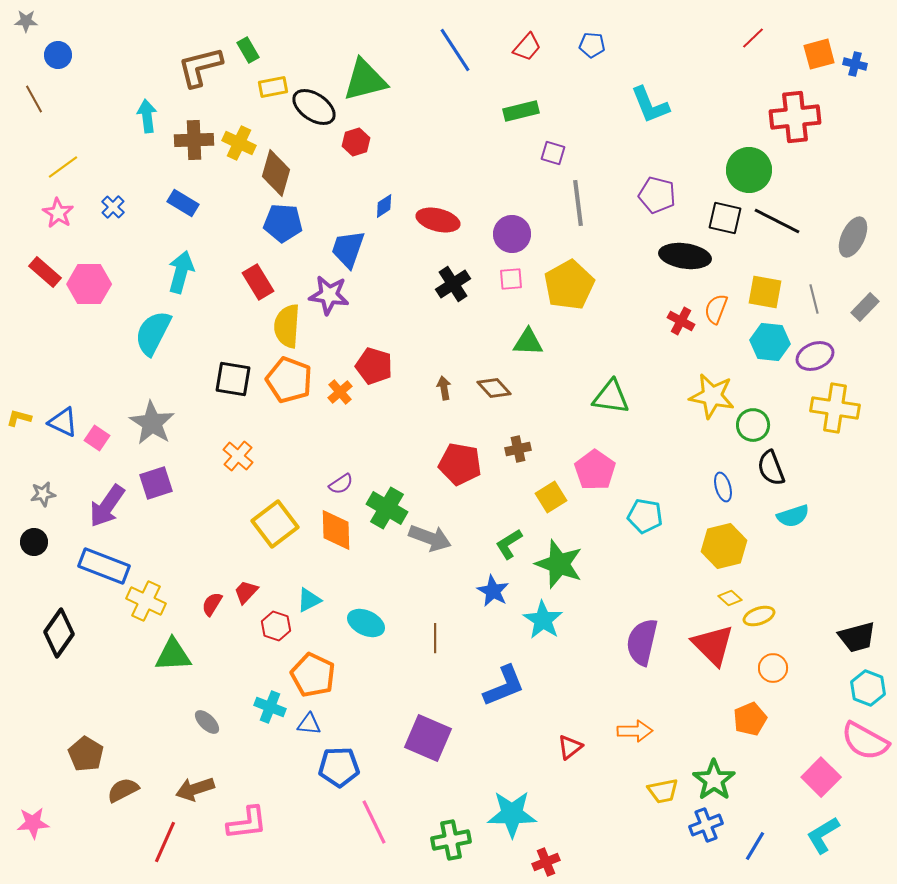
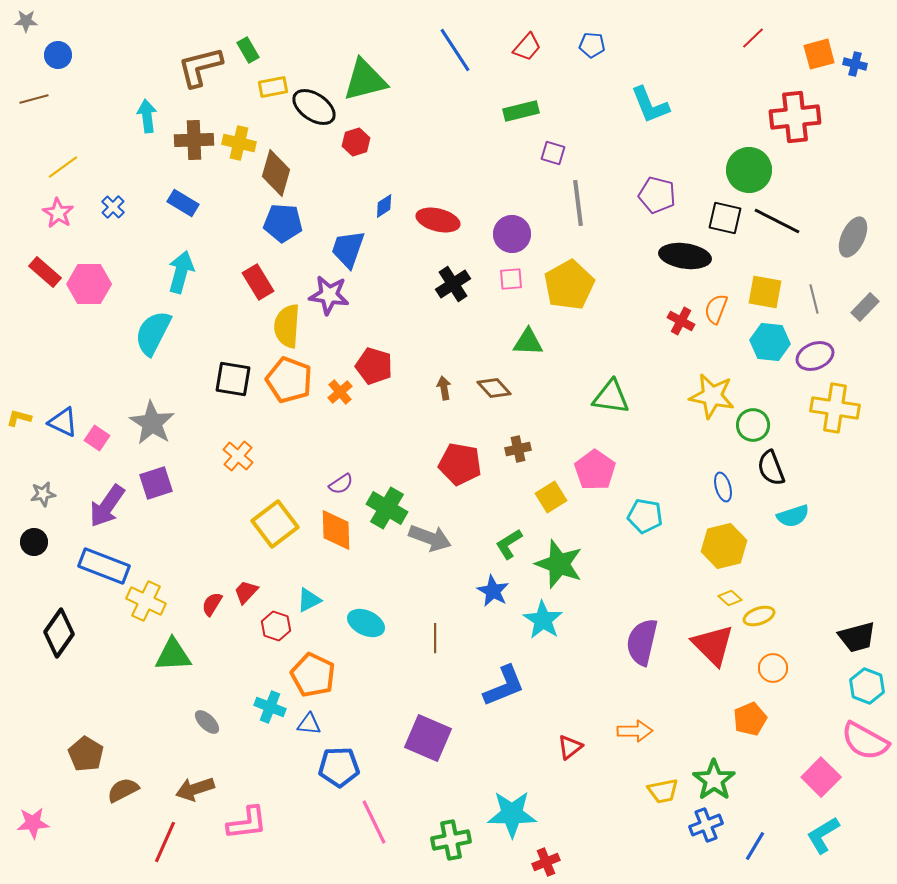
brown line at (34, 99): rotated 76 degrees counterclockwise
yellow cross at (239, 143): rotated 12 degrees counterclockwise
cyan hexagon at (868, 688): moved 1 px left, 2 px up
